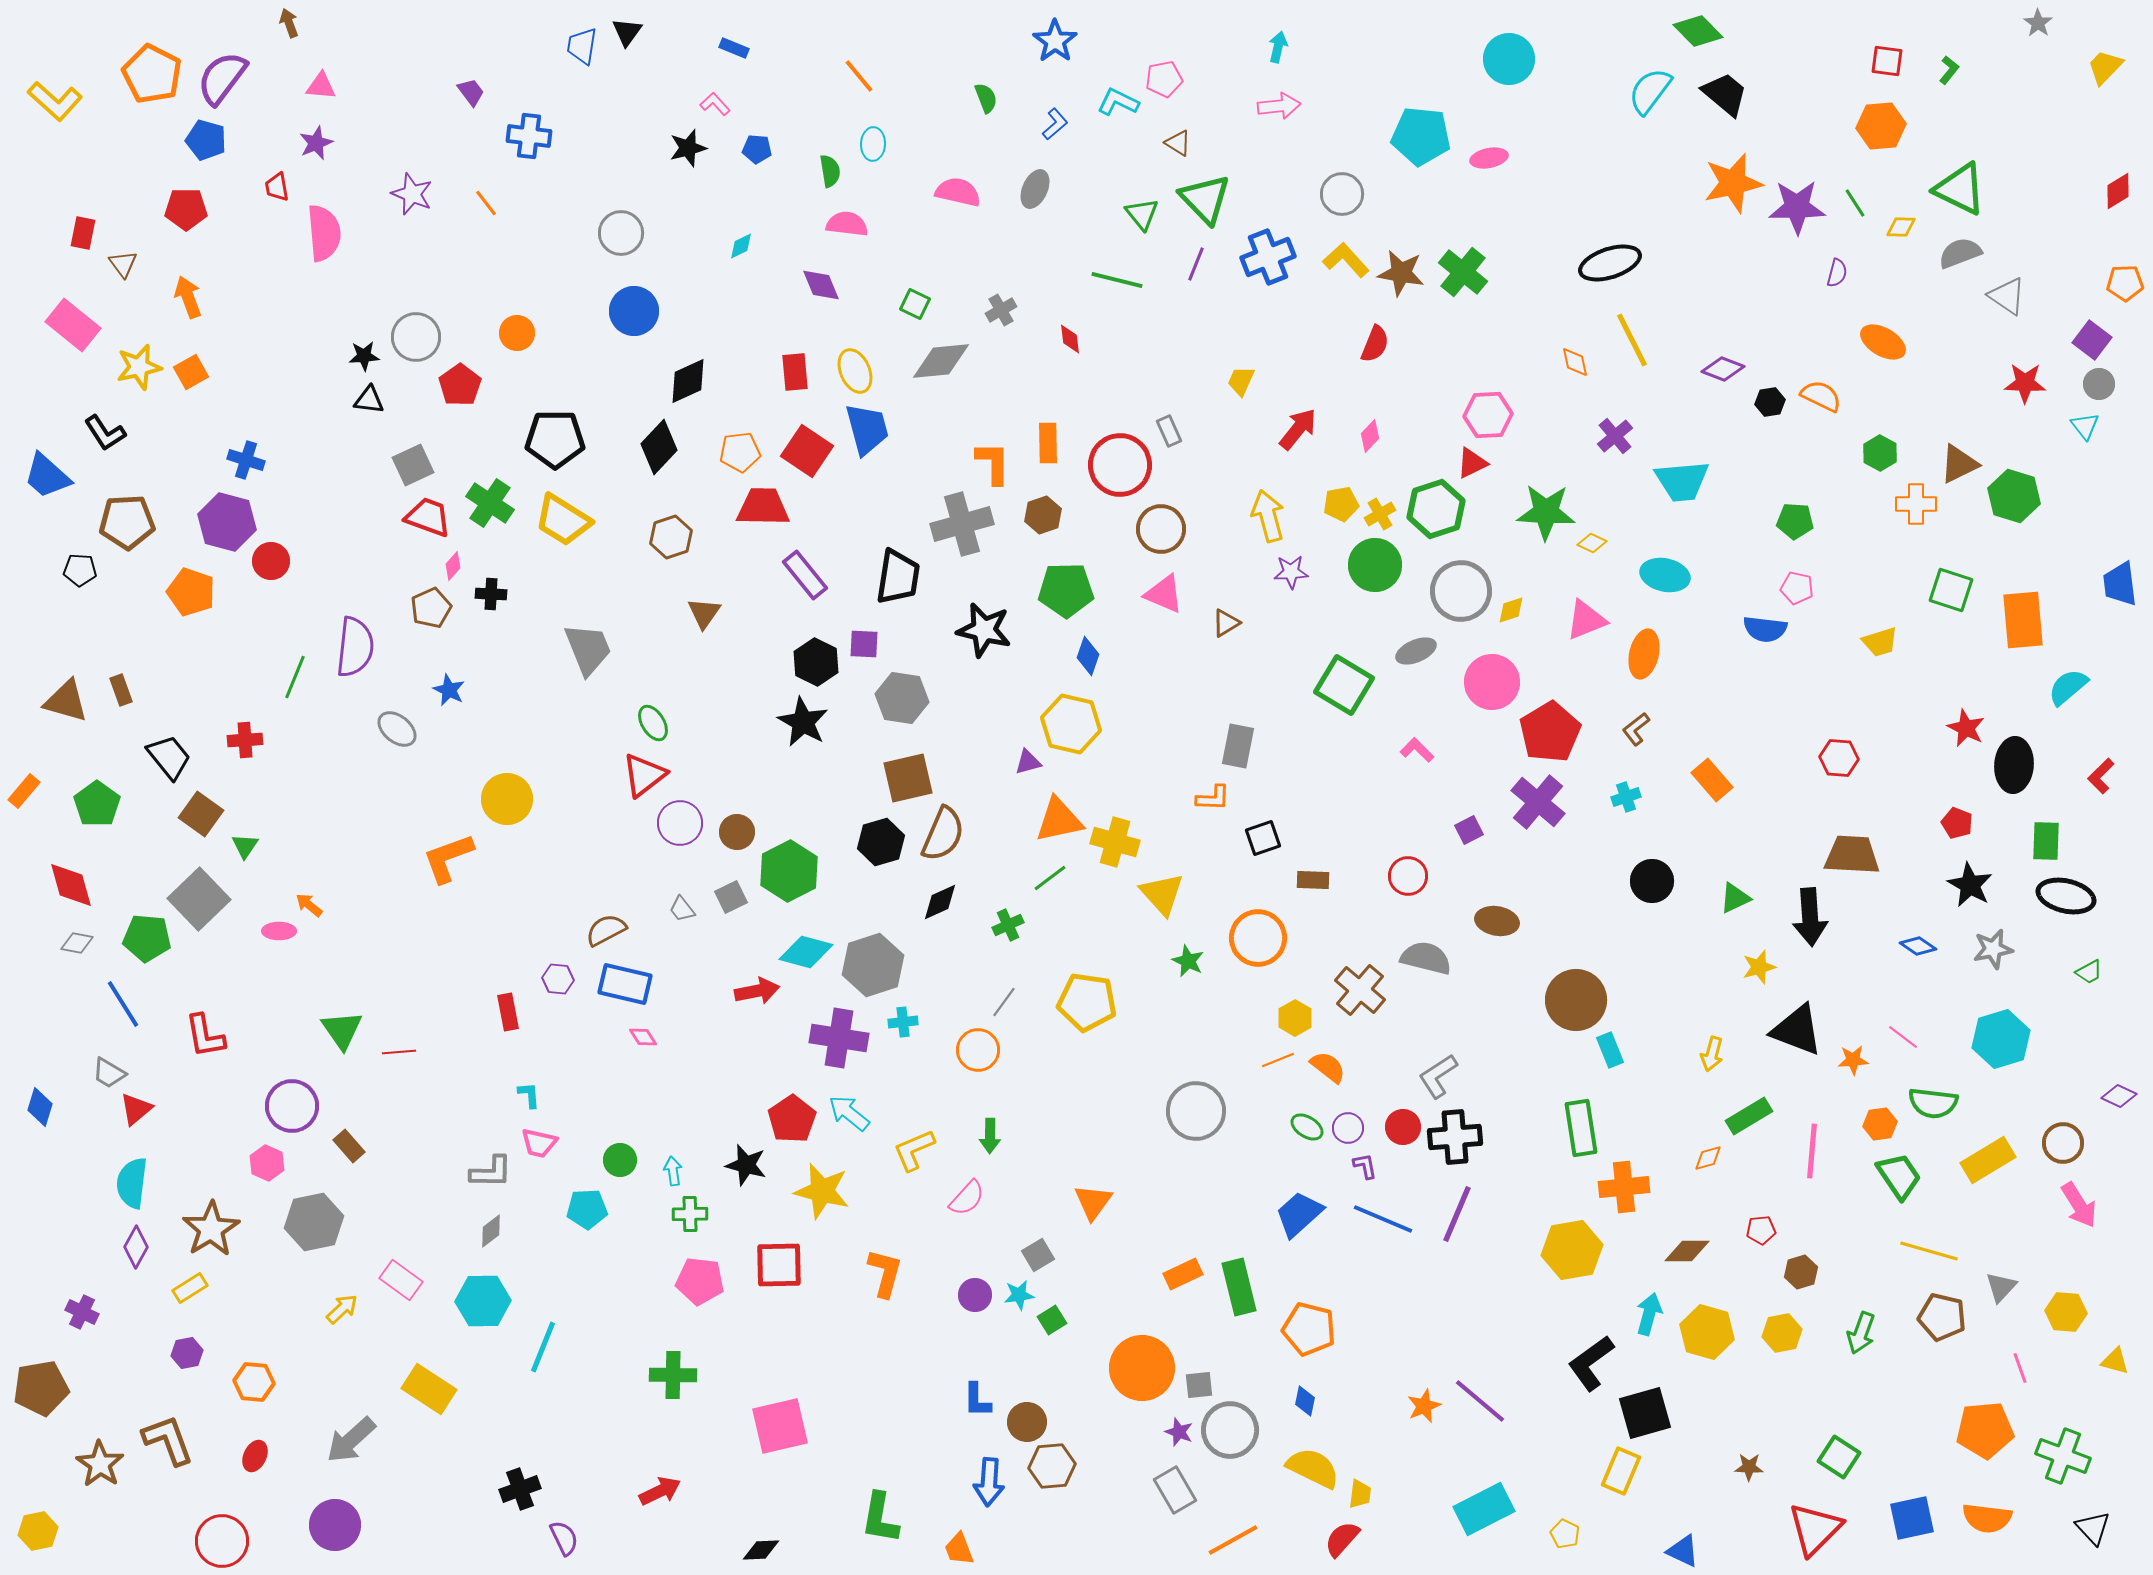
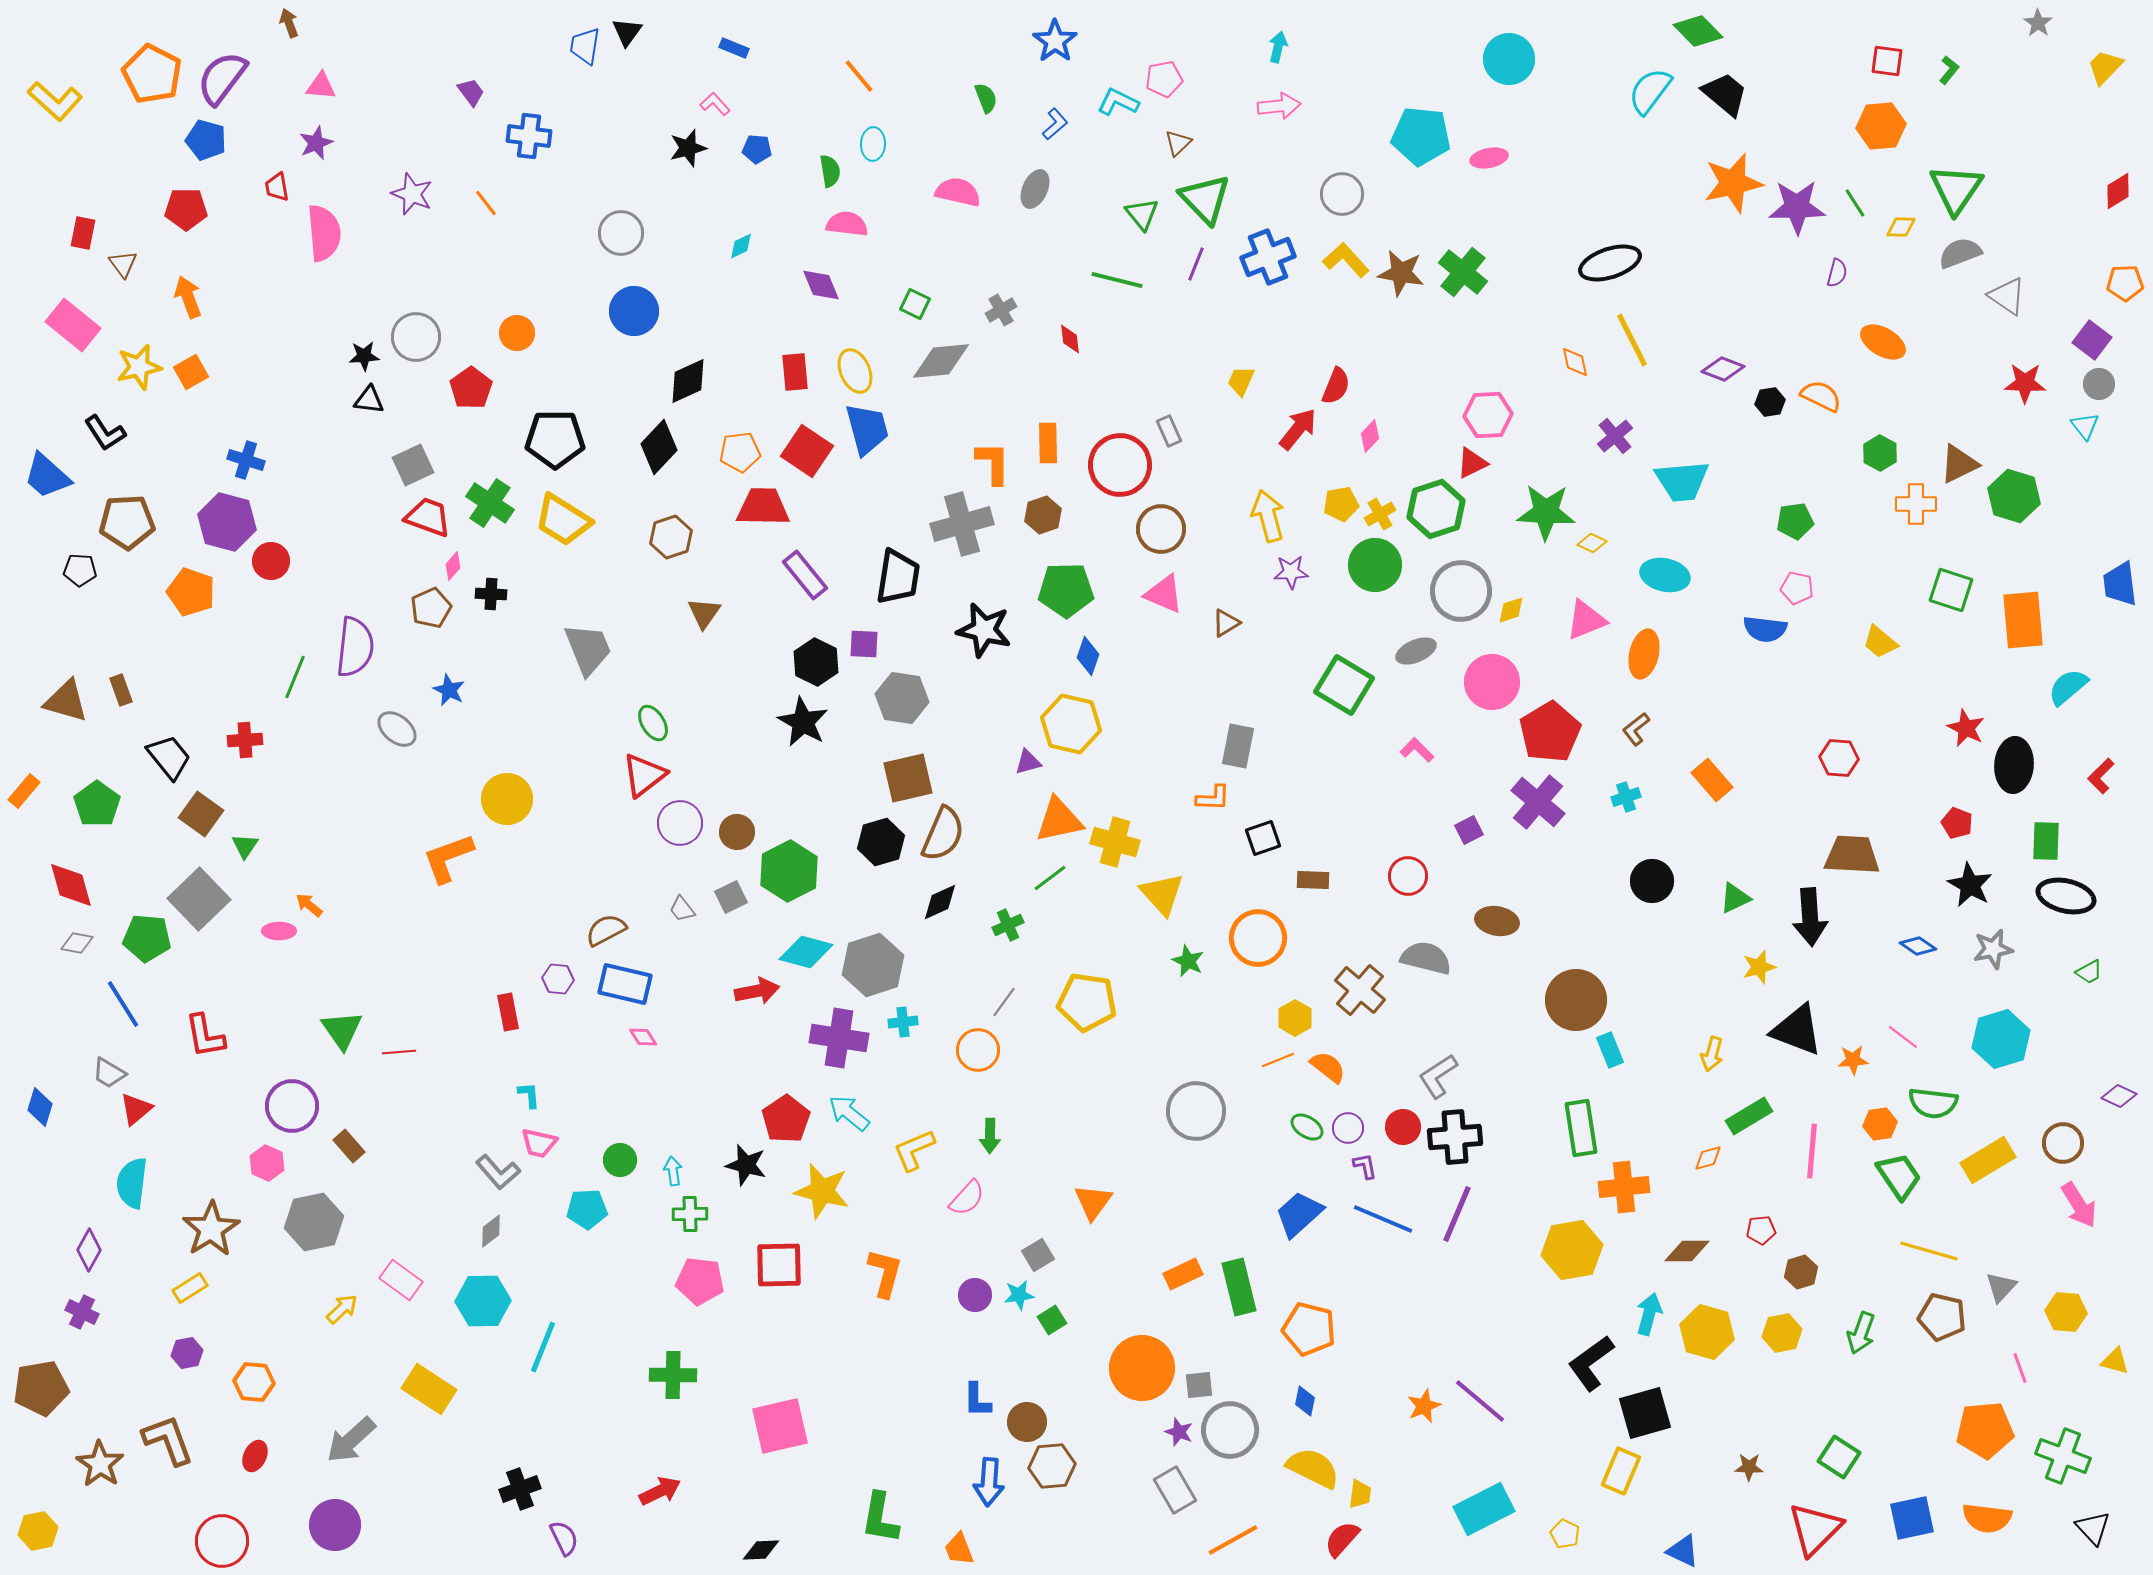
blue trapezoid at (582, 46): moved 3 px right
brown triangle at (1178, 143): rotated 44 degrees clockwise
green triangle at (1960, 189): moved 4 px left; rotated 38 degrees clockwise
red semicircle at (1375, 344): moved 39 px left, 42 px down
red pentagon at (460, 385): moved 11 px right, 3 px down
green pentagon at (1795, 521): rotated 12 degrees counterclockwise
yellow trapezoid at (1880, 642): rotated 57 degrees clockwise
red pentagon at (792, 1119): moved 6 px left
gray L-shape at (491, 1172): moved 7 px right; rotated 48 degrees clockwise
purple diamond at (136, 1247): moved 47 px left, 3 px down
